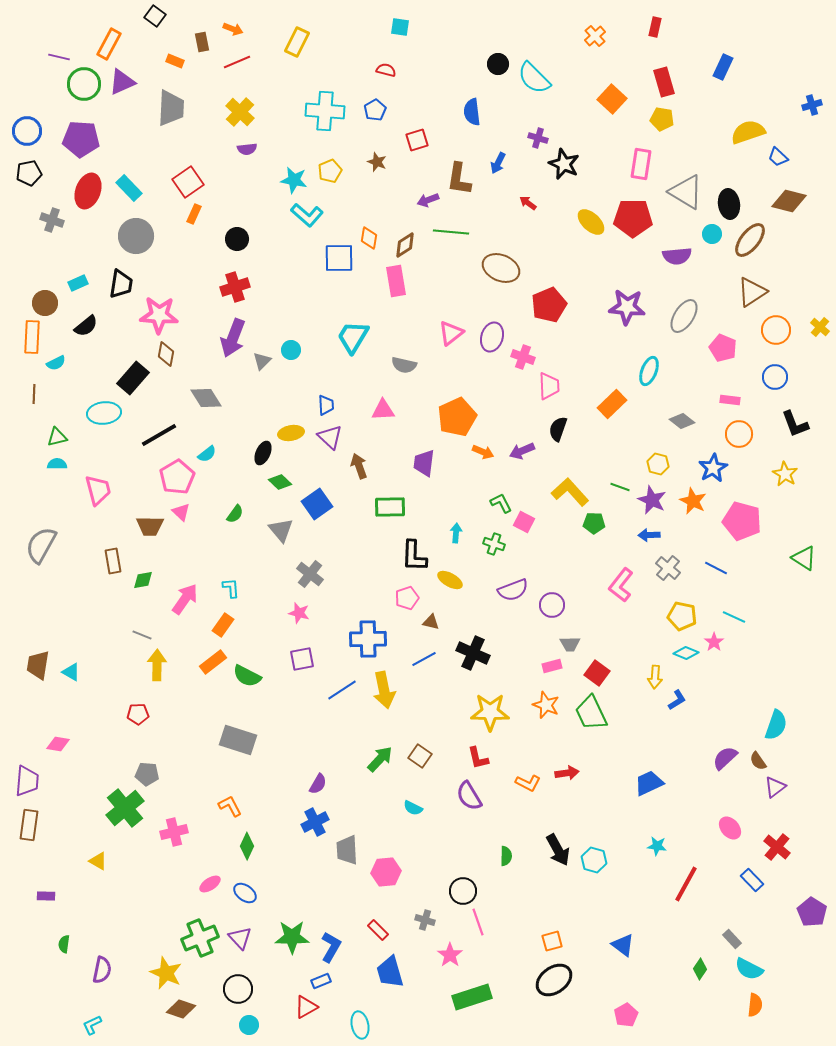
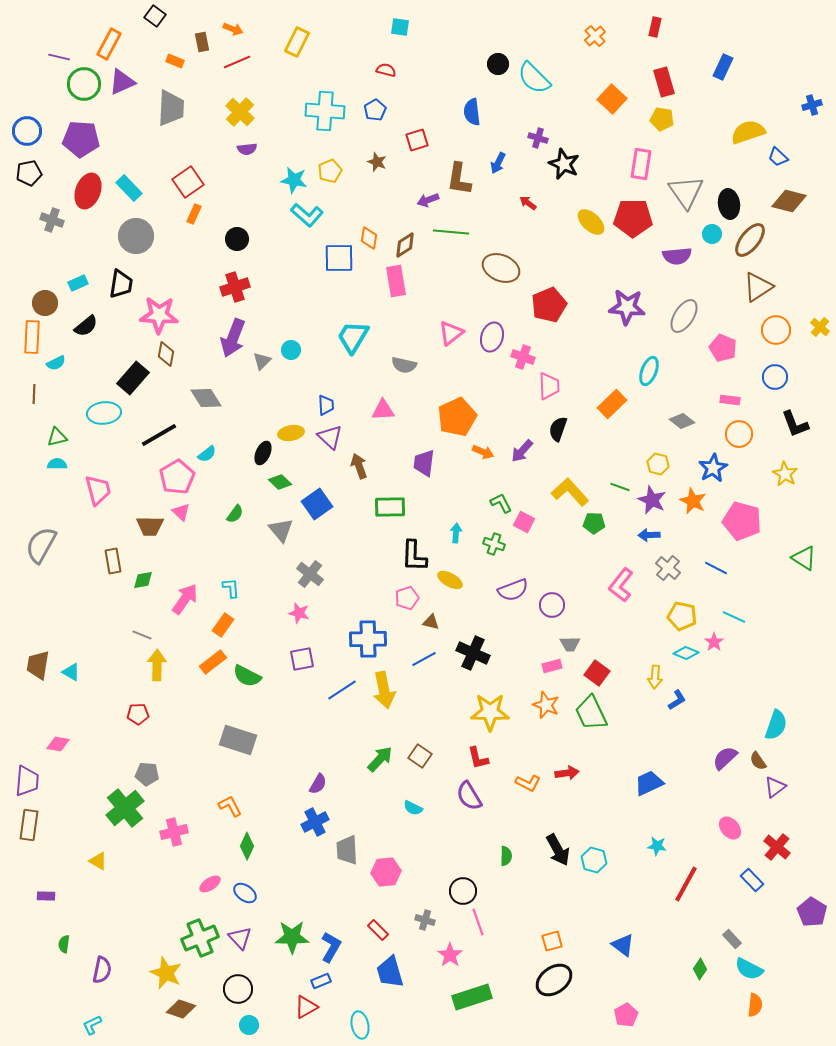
gray triangle at (686, 192): rotated 24 degrees clockwise
brown triangle at (752, 292): moved 6 px right, 5 px up
purple arrow at (522, 451): rotated 25 degrees counterclockwise
